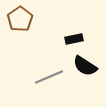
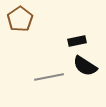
black rectangle: moved 3 px right, 2 px down
gray line: rotated 12 degrees clockwise
